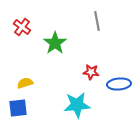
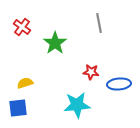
gray line: moved 2 px right, 2 px down
